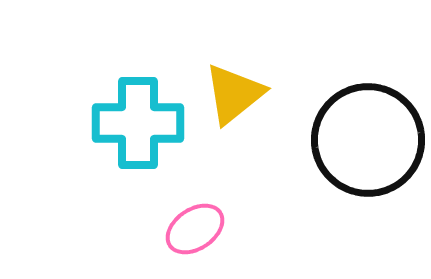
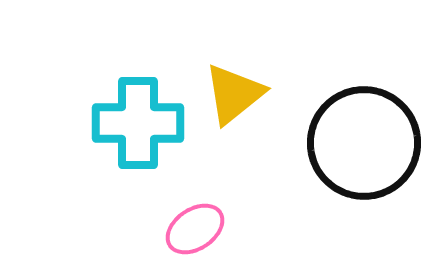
black circle: moved 4 px left, 3 px down
